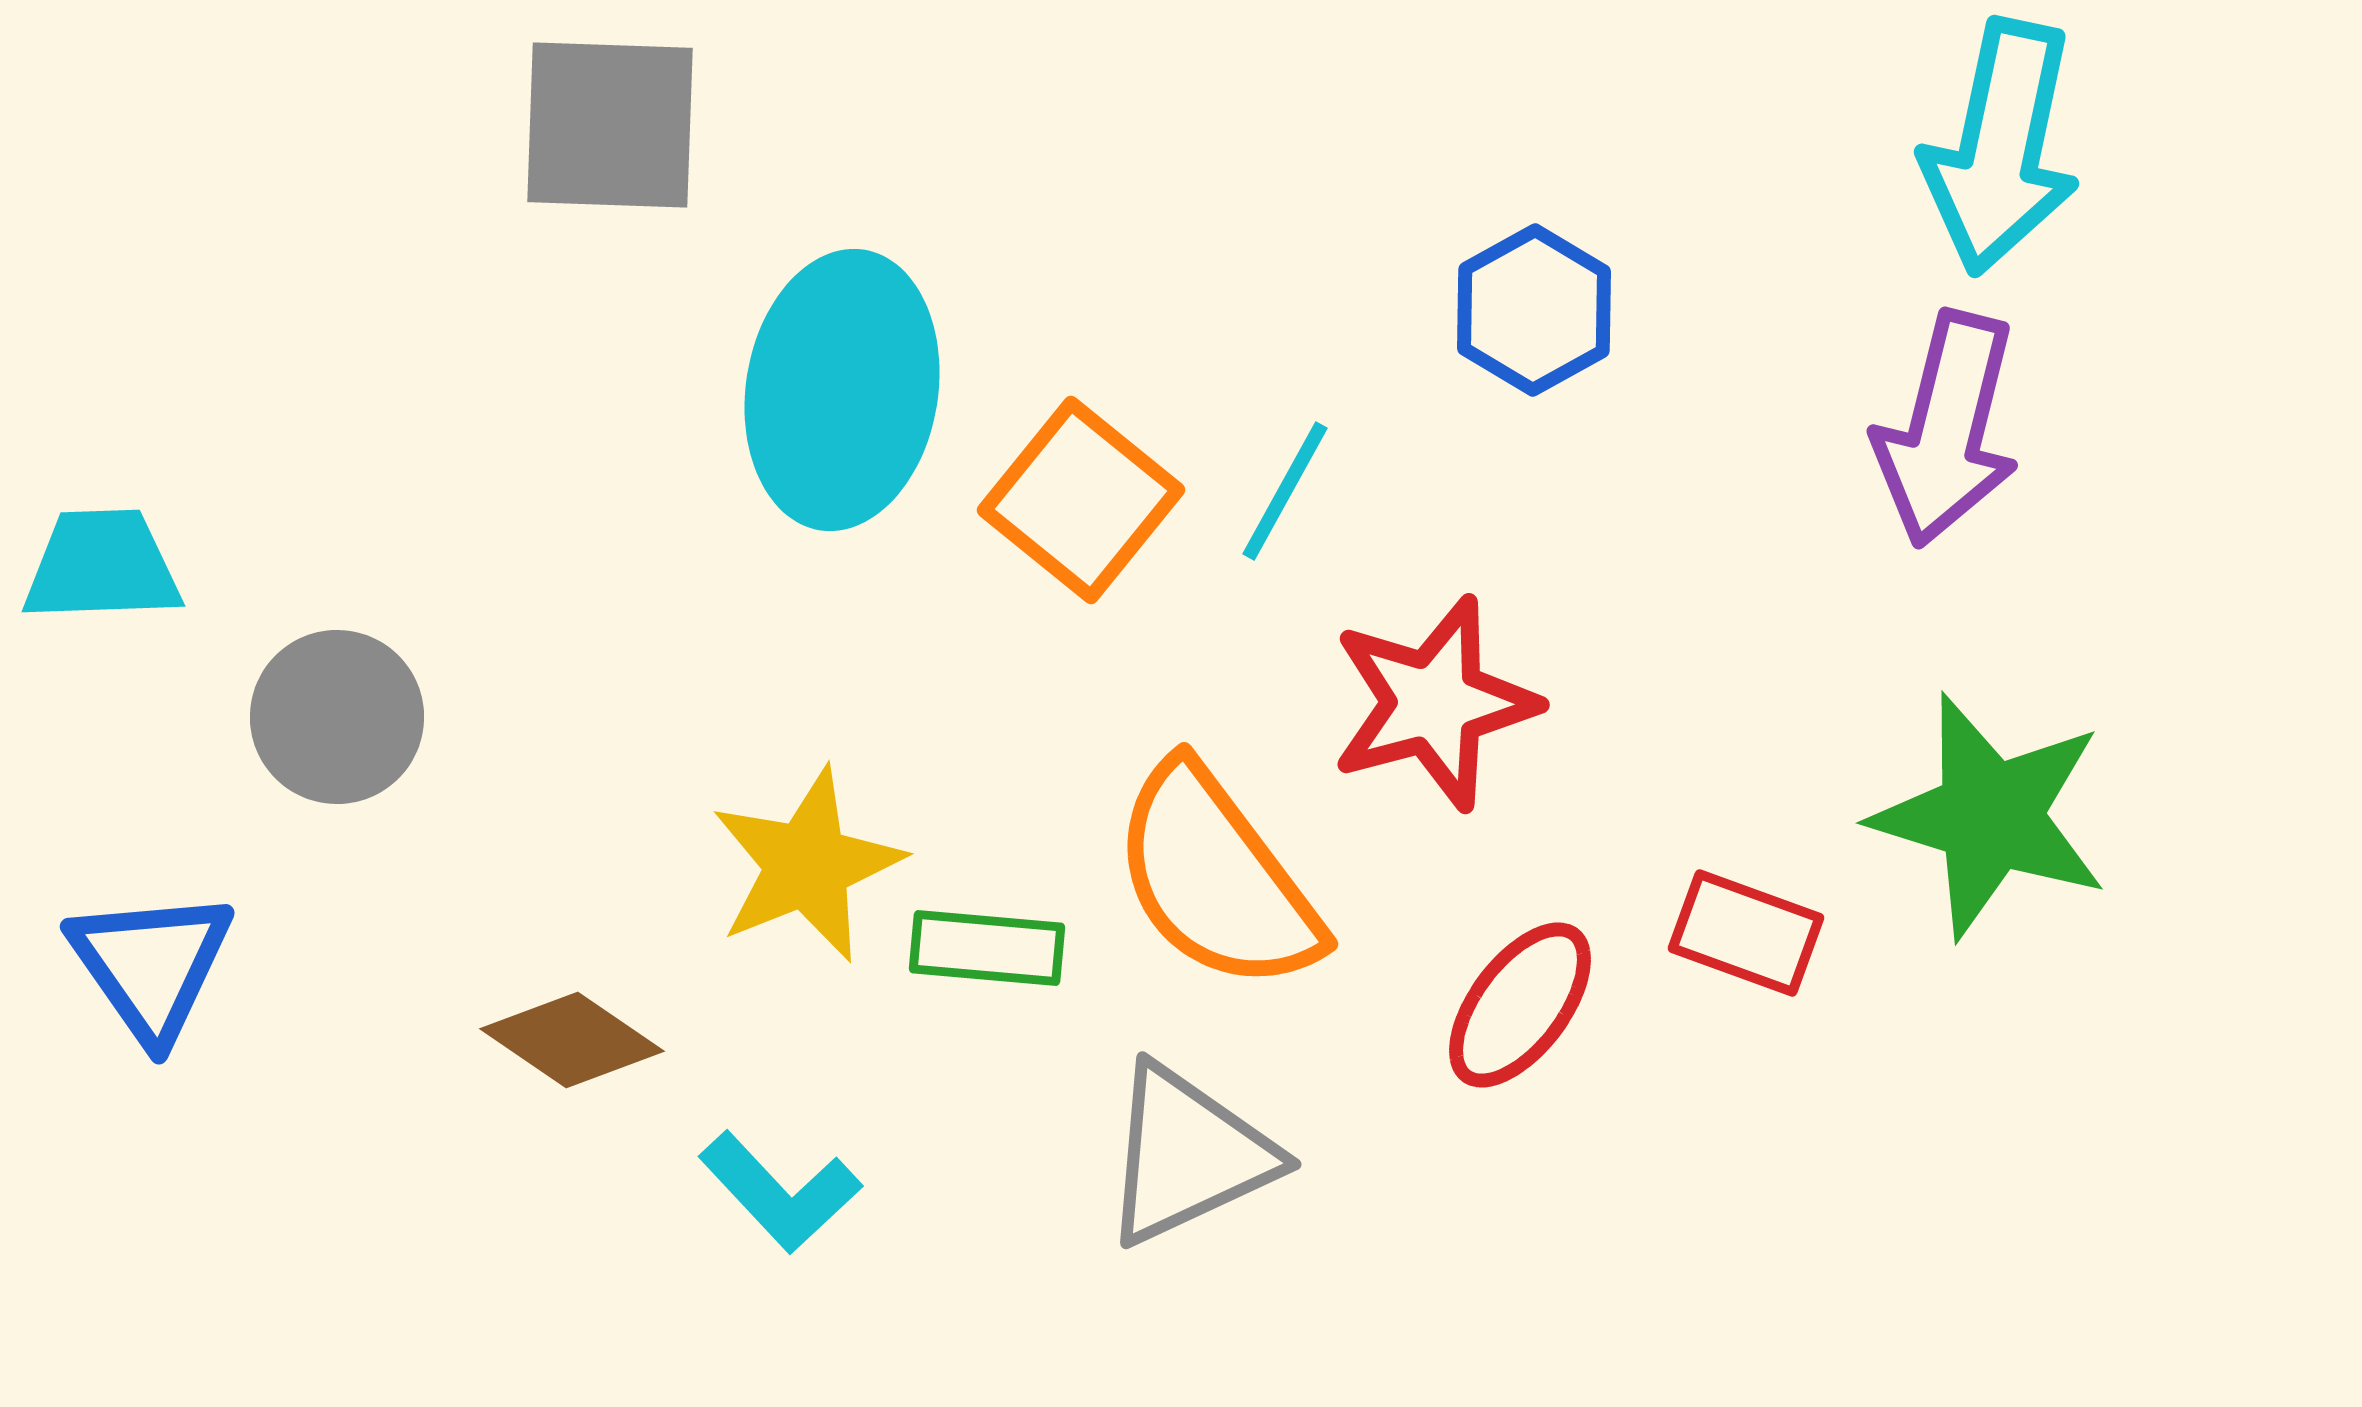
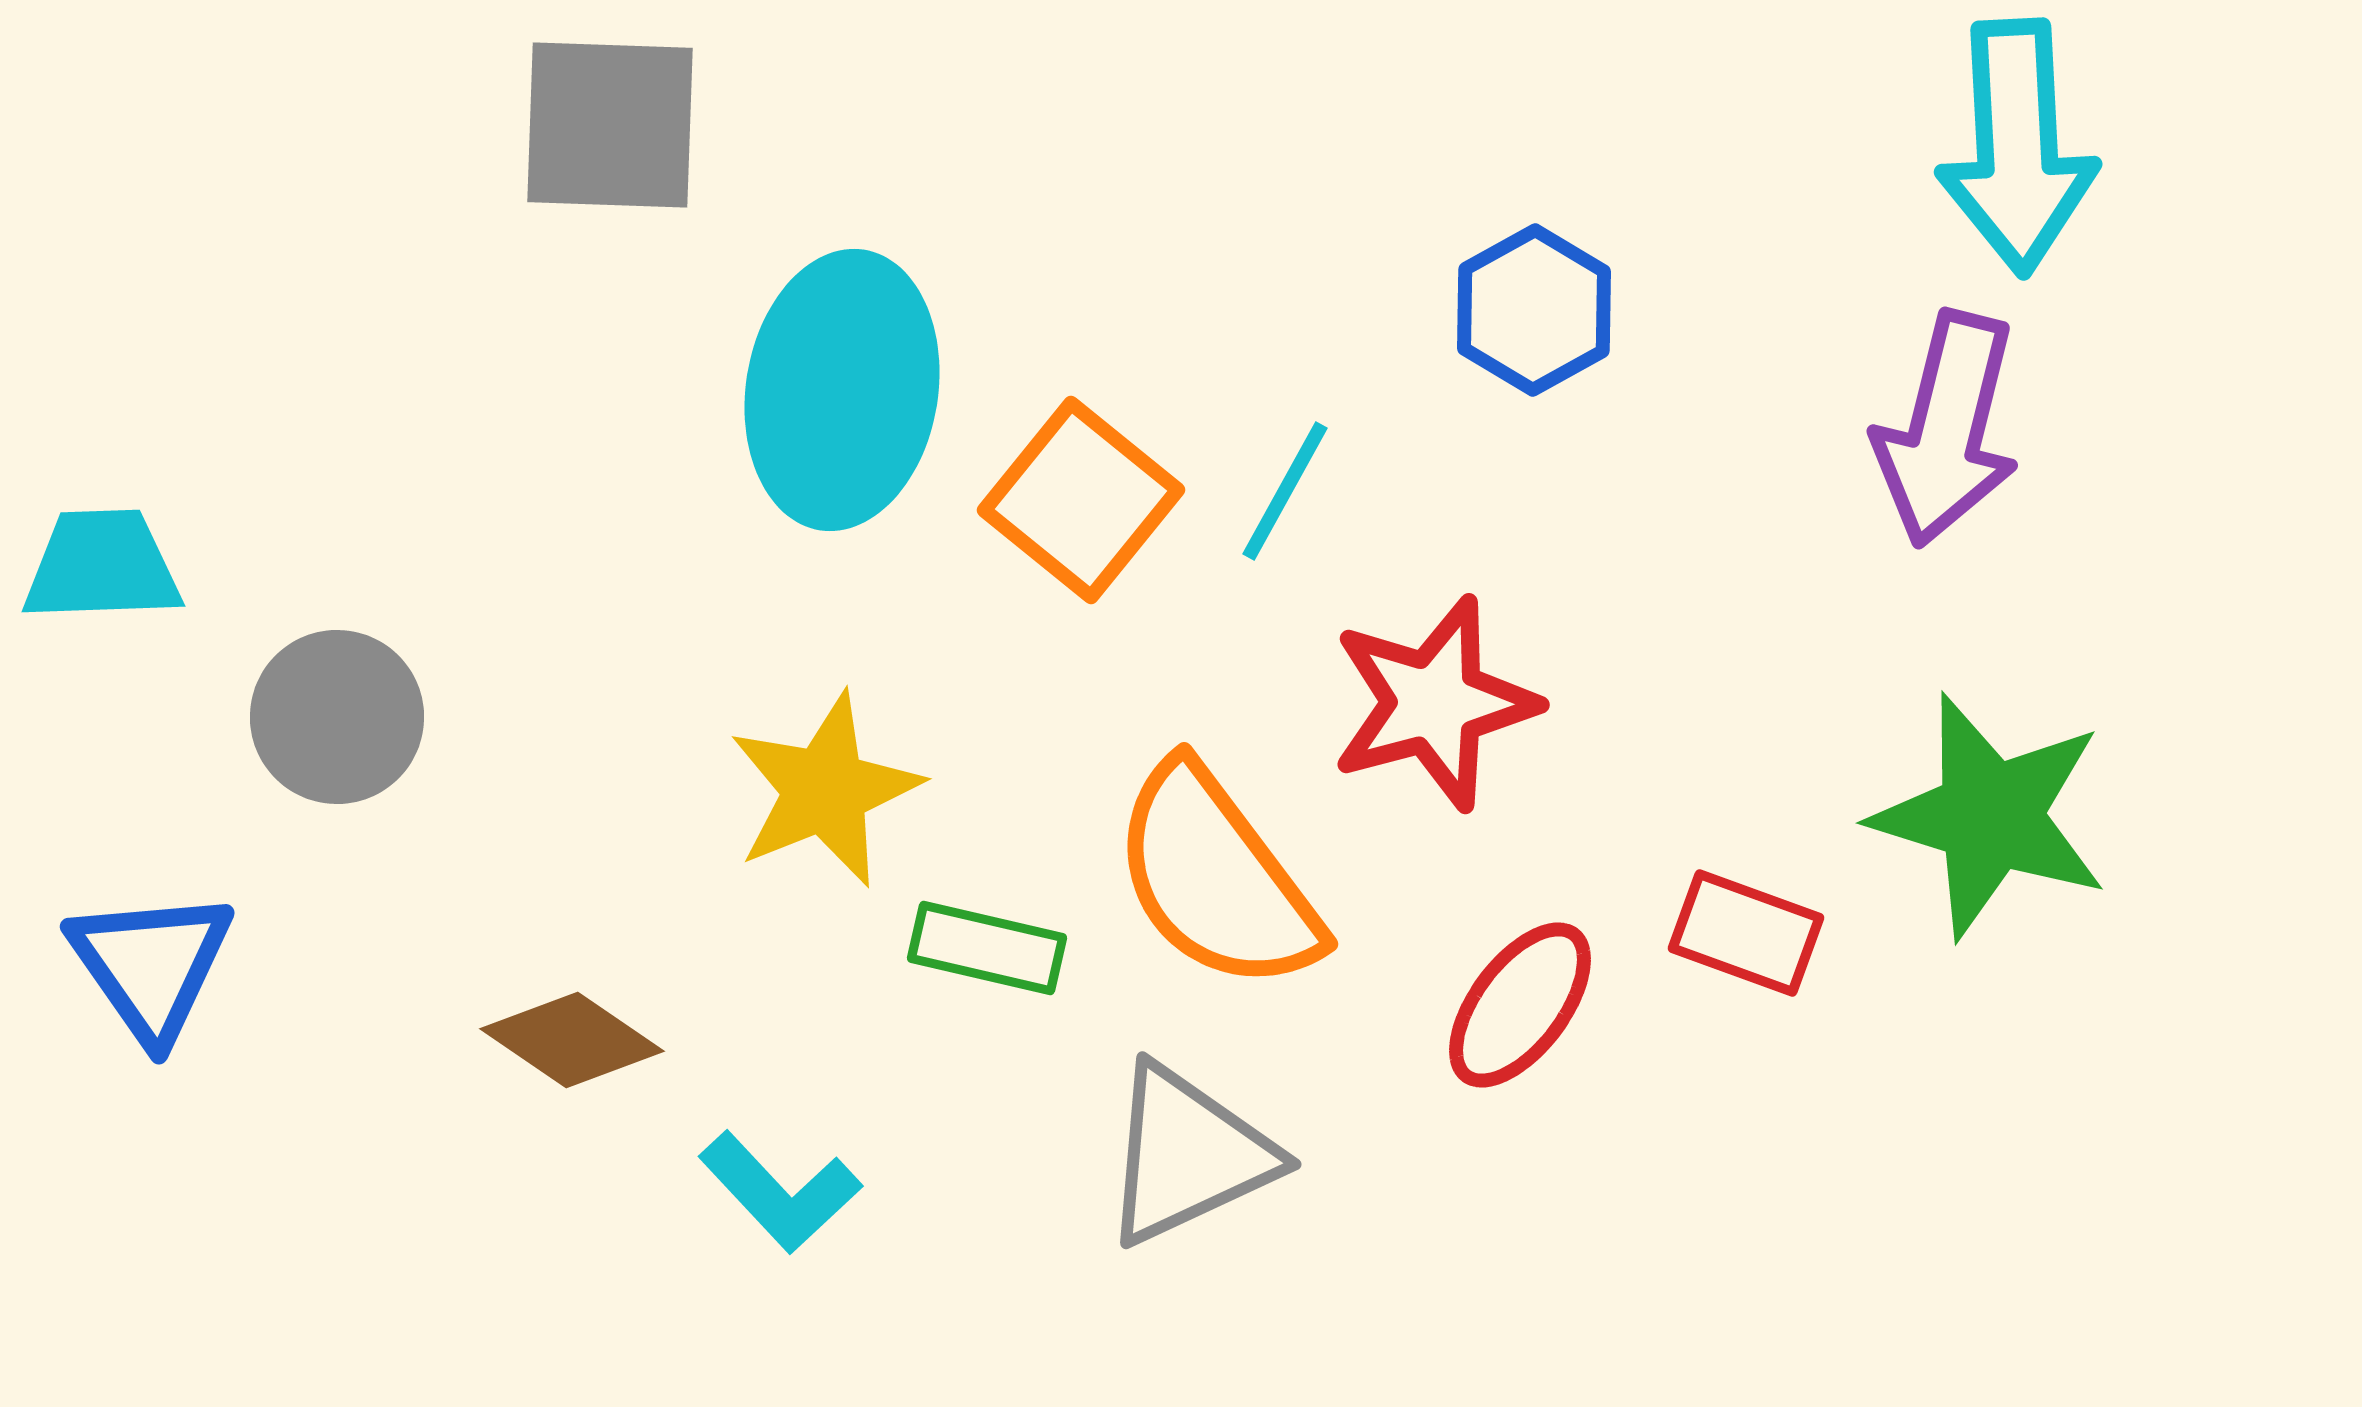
cyan arrow: moved 16 px right; rotated 15 degrees counterclockwise
yellow star: moved 18 px right, 75 px up
green rectangle: rotated 8 degrees clockwise
